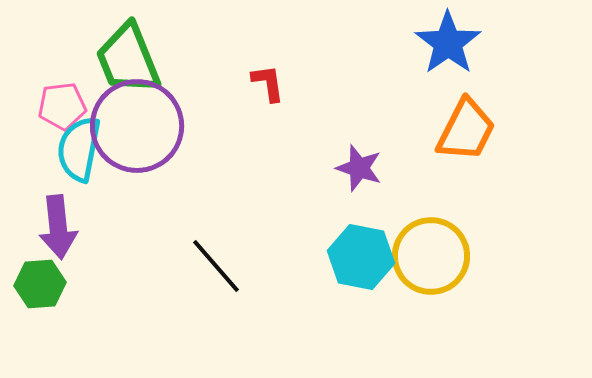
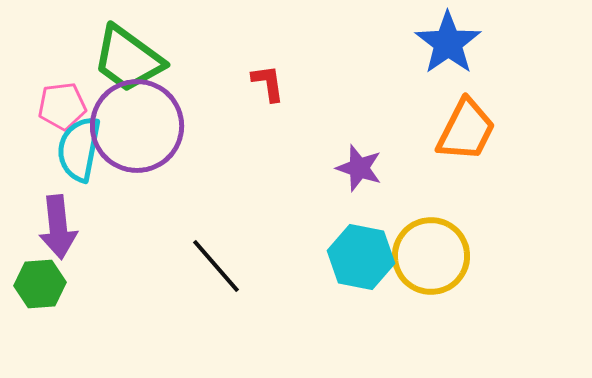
green trapezoid: rotated 32 degrees counterclockwise
